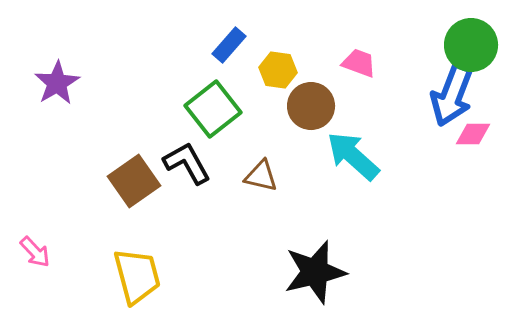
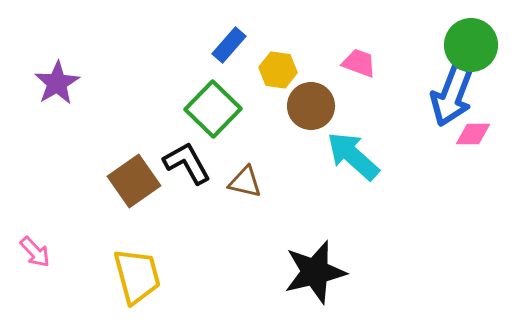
green square: rotated 8 degrees counterclockwise
brown triangle: moved 16 px left, 6 px down
